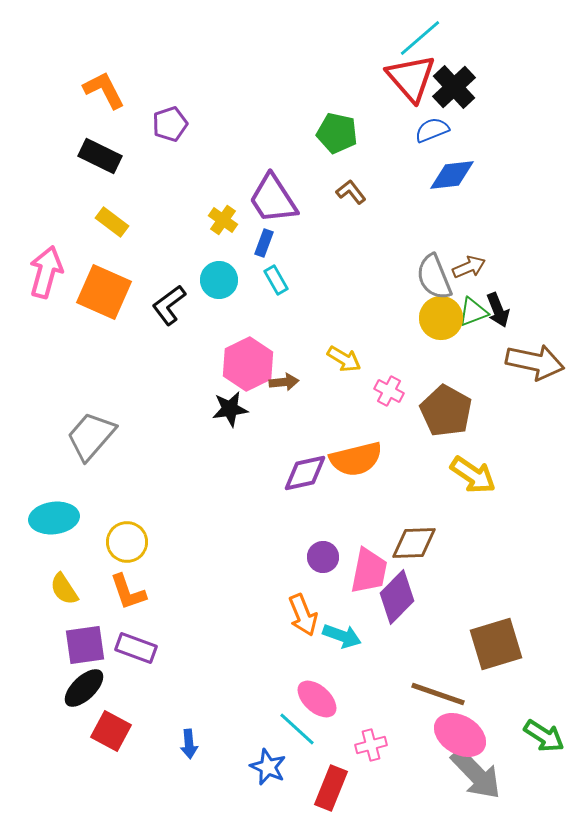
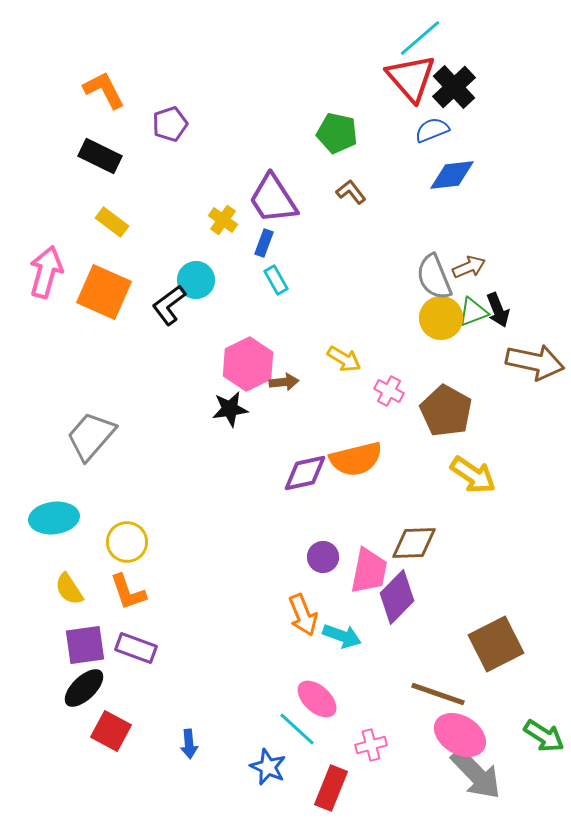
cyan circle at (219, 280): moved 23 px left
yellow semicircle at (64, 589): moved 5 px right
brown square at (496, 644): rotated 10 degrees counterclockwise
